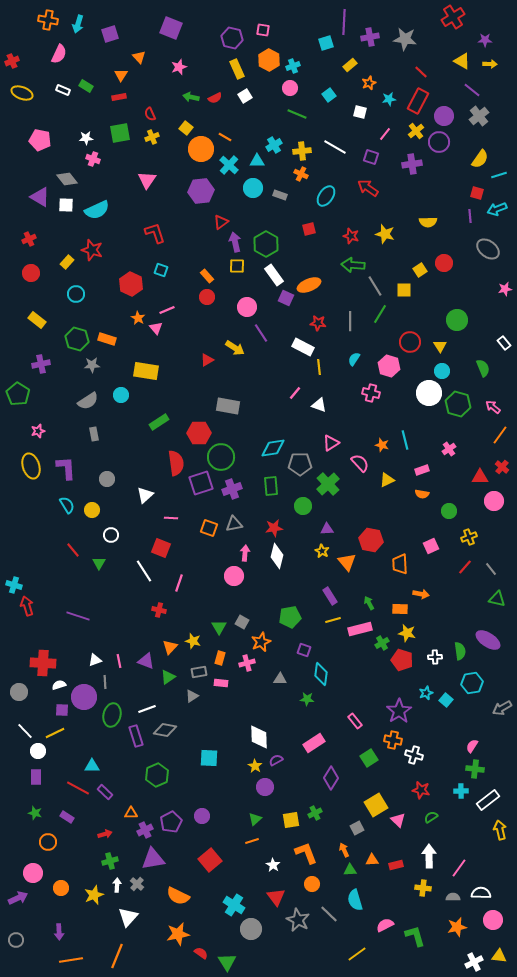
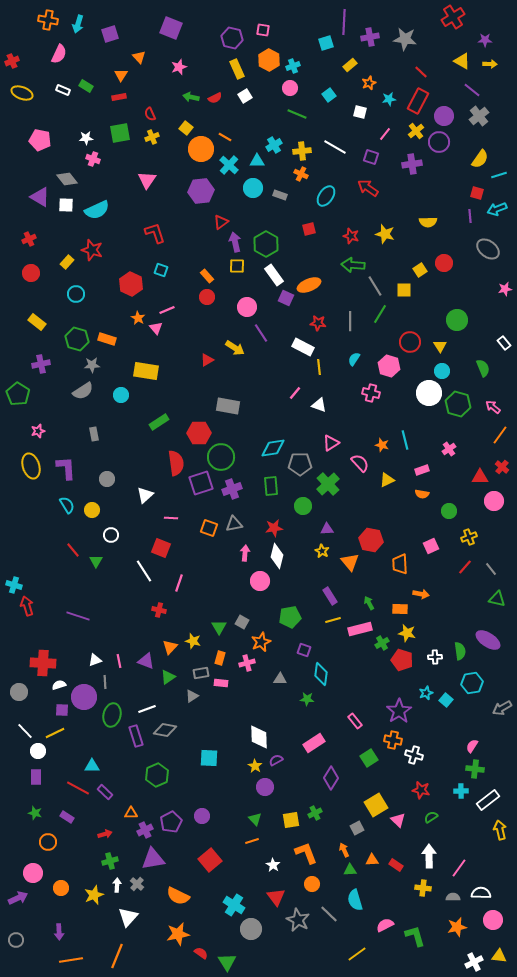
yellow rectangle at (37, 320): moved 2 px down
gray semicircle at (88, 401): moved 5 px left, 10 px up
orange triangle at (347, 562): moved 3 px right
green triangle at (99, 563): moved 3 px left, 2 px up
pink circle at (234, 576): moved 26 px right, 5 px down
gray rectangle at (199, 672): moved 2 px right, 1 px down
green triangle at (255, 819): rotated 32 degrees counterclockwise
red rectangle at (396, 865): rotated 48 degrees clockwise
